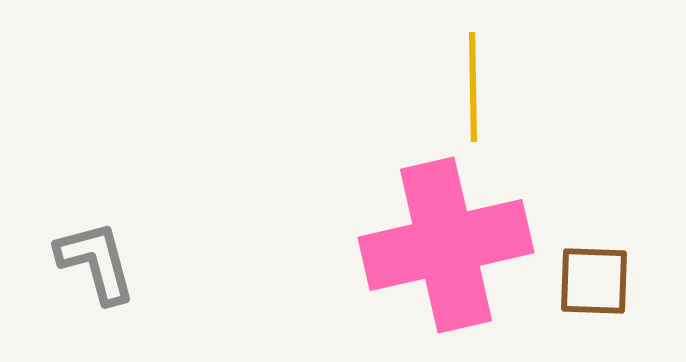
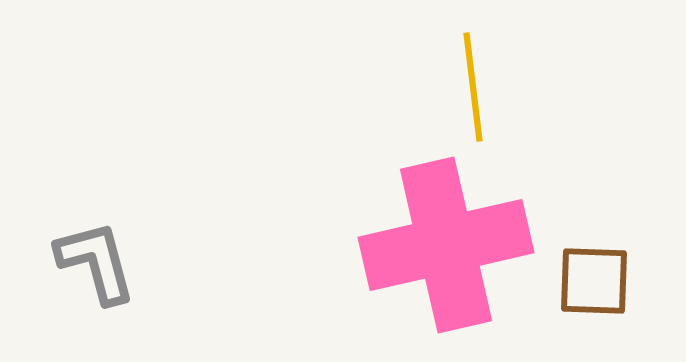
yellow line: rotated 6 degrees counterclockwise
